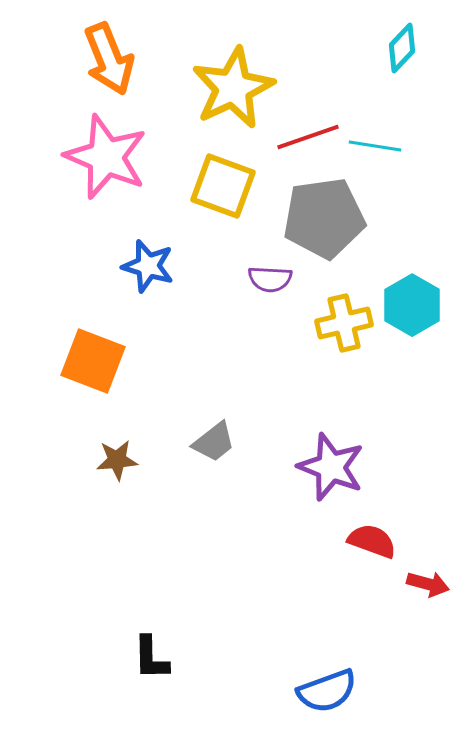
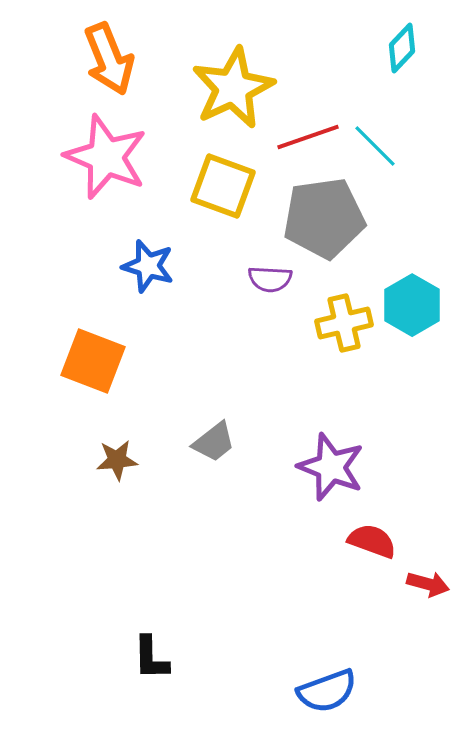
cyan line: rotated 36 degrees clockwise
